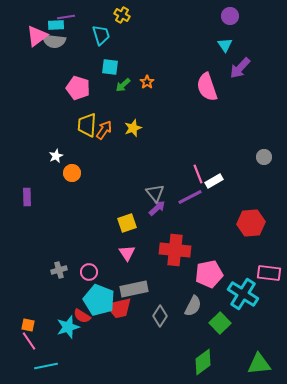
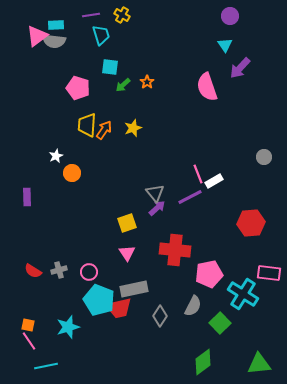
purple line at (66, 17): moved 25 px right, 2 px up
red semicircle at (82, 316): moved 49 px left, 45 px up
